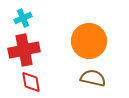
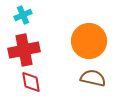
cyan cross: moved 3 px up
